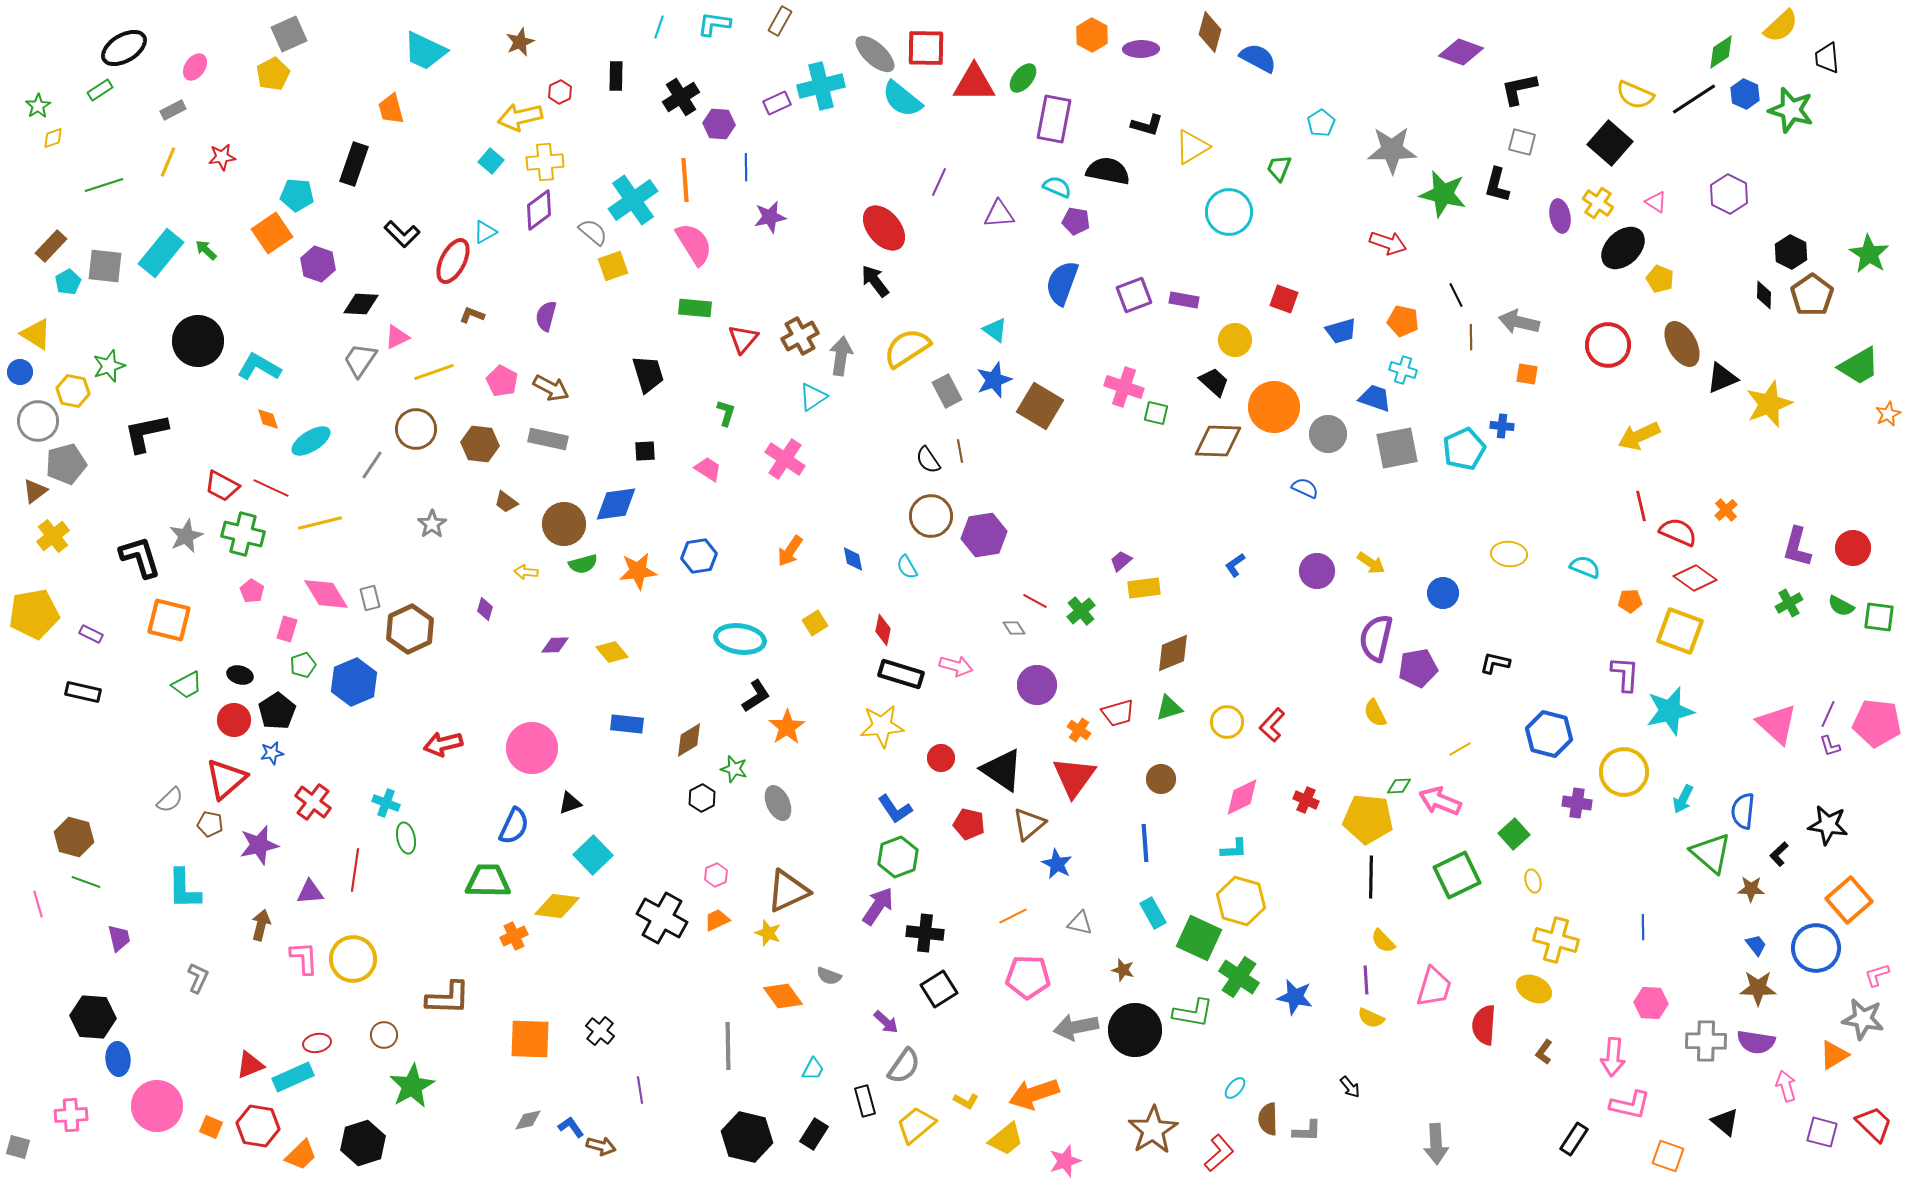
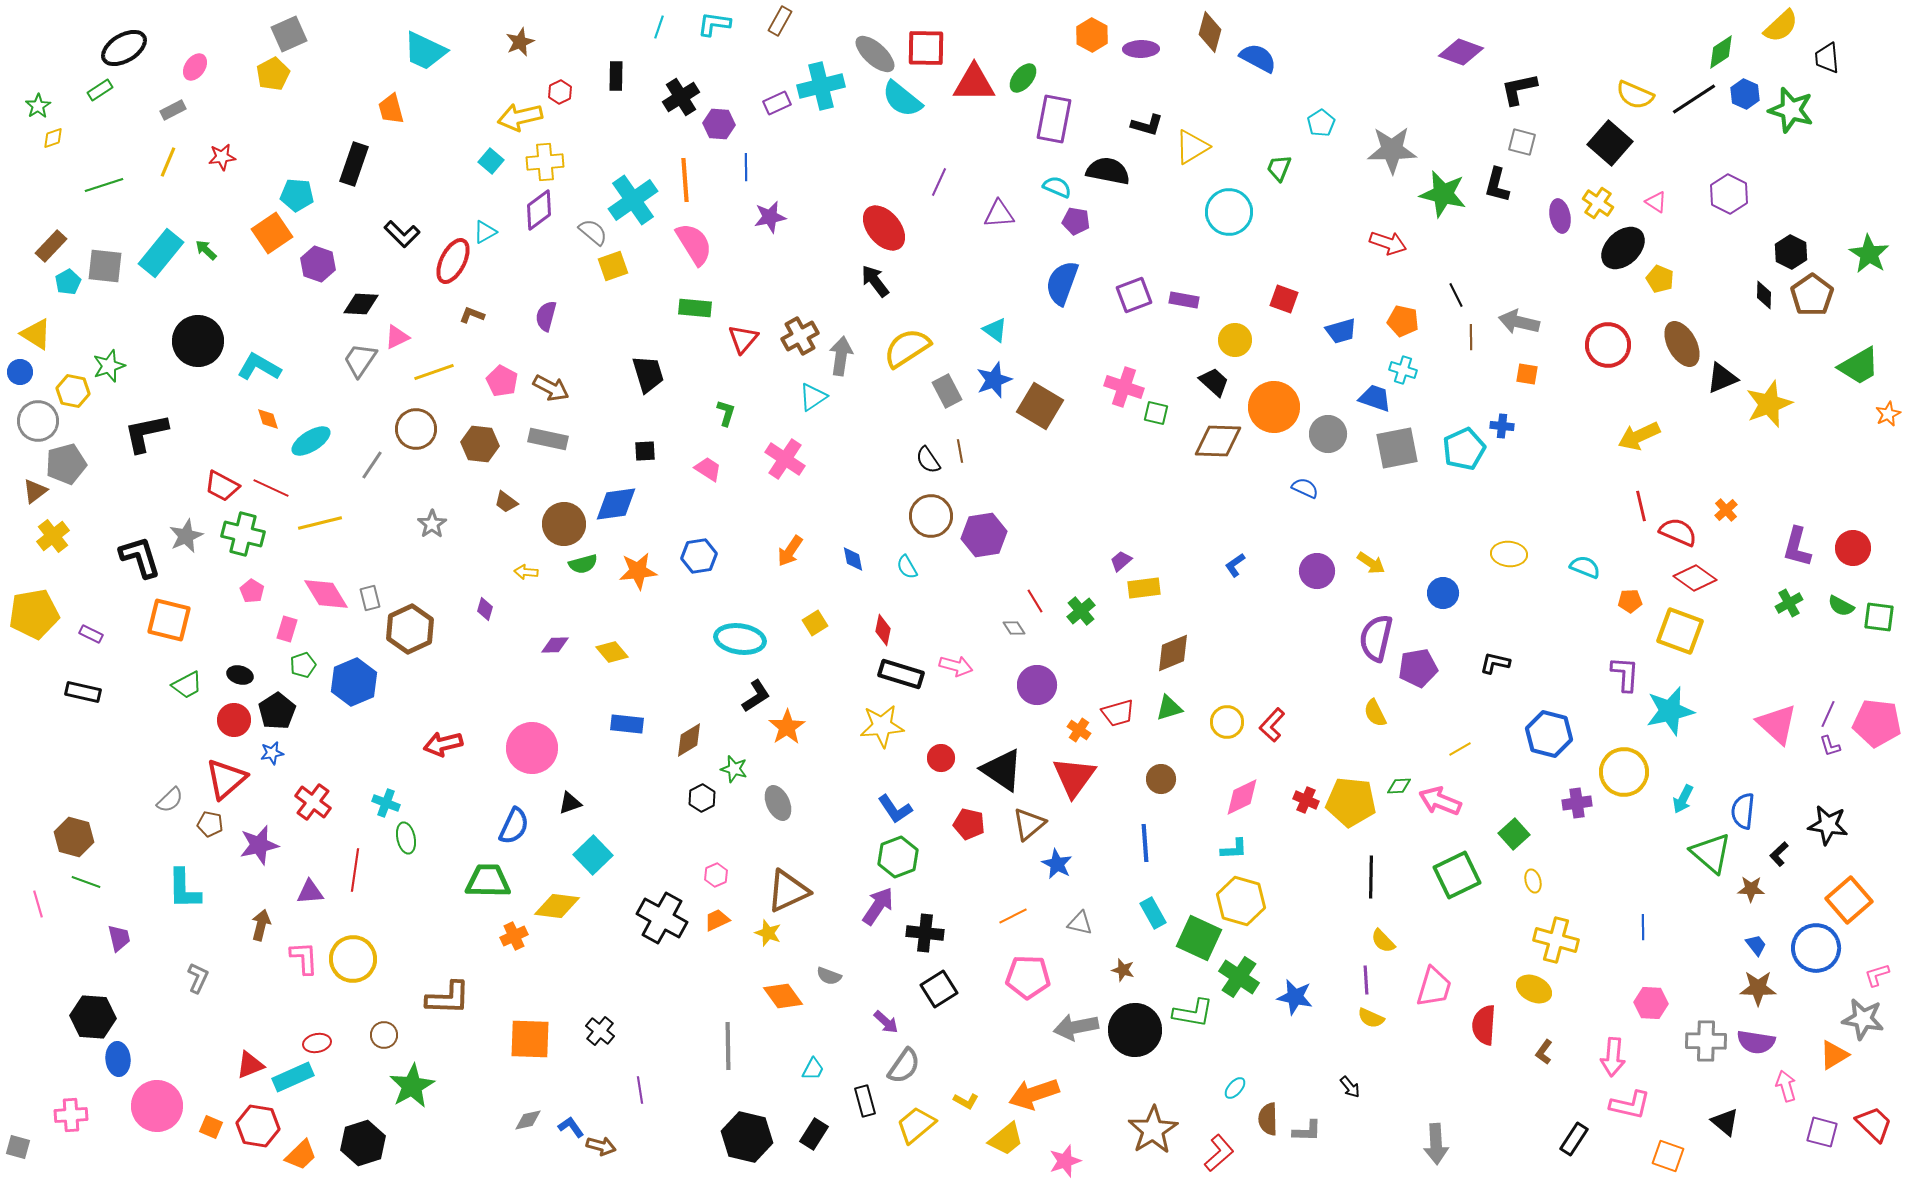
red line at (1035, 601): rotated 30 degrees clockwise
purple cross at (1577, 803): rotated 16 degrees counterclockwise
yellow pentagon at (1368, 819): moved 17 px left, 17 px up
